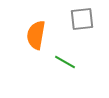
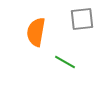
orange semicircle: moved 3 px up
